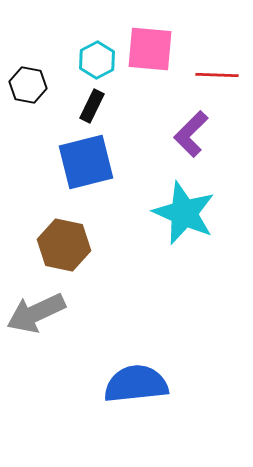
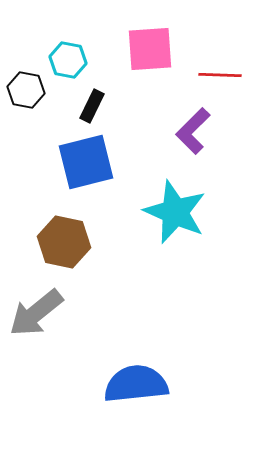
pink square: rotated 9 degrees counterclockwise
cyan hexagon: moved 29 px left; rotated 21 degrees counterclockwise
red line: moved 3 px right
black hexagon: moved 2 px left, 5 px down
purple L-shape: moved 2 px right, 3 px up
cyan star: moved 9 px left, 1 px up
brown hexagon: moved 3 px up
gray arrow: rotated 14 degrees counterclockwise
